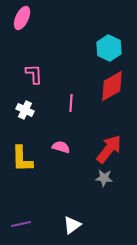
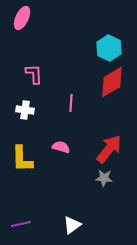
red diamond: moved 4 px up
white cross: rotated 18 degrees counterclockwise
